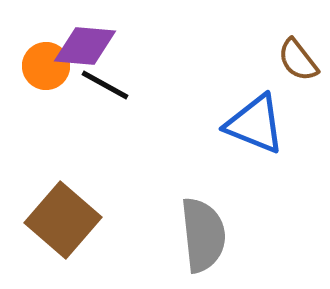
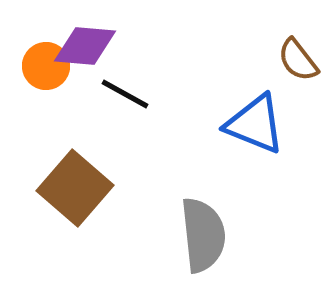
black line: moved 20 px right, 9 px down
brown square: moved 12 px right, 32 px up
